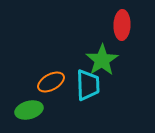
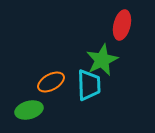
red ellipse: rotated 12 degrees clockwise
green star: rotated 8 degrees clockwise
cyan trapezoid: moved 1 px right
